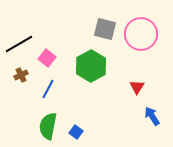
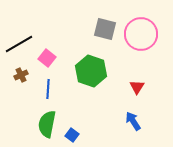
green hexagon: moved 5 px down; rotated 12 degrees counterclockwise
blue line: rotated 24 degrees counterclockwise
blue arrow: moved 19 px left, 5 px down
green semicircle: moved 1 px left, 2 px up
blue square: moved 4 px left, 3 px down
